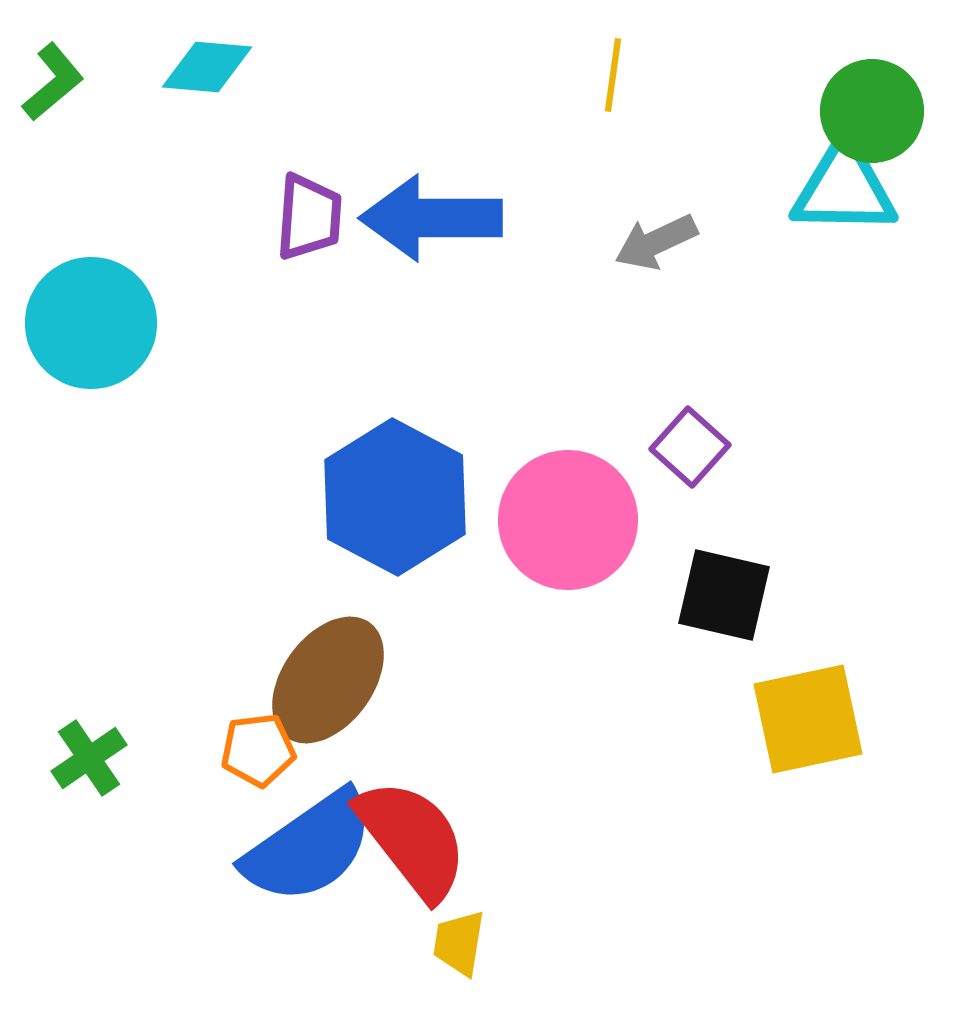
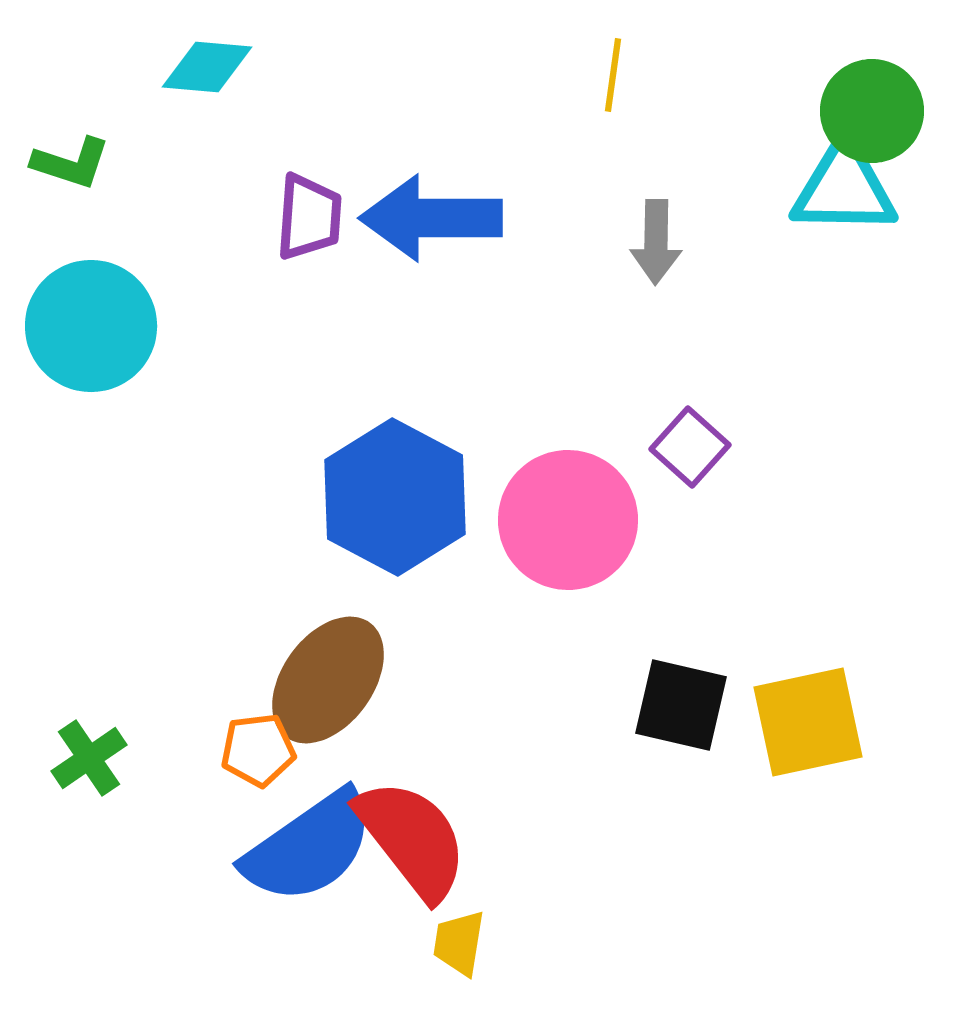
green L-shape: moved 18 px right, 81 px down; rotated 58 degrees clockwise
gray arrow: rotated 64 degrees counterclockwise
cyan circle: moved 3 px down
black square: moved 43 px left, 110 px down
yellow square: moved 3 px down
